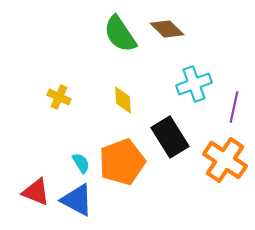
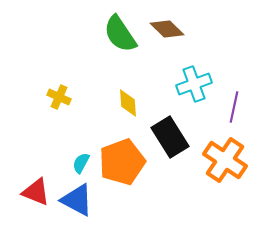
yellow diamond: moved 5 px right, 3 px down
cyan semicircle: rotated 120 degrees counterclockwise
